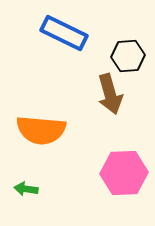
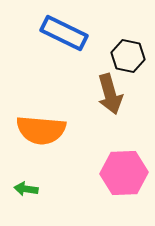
black hexagon: rotated 16 degrees clockwise
